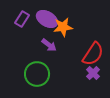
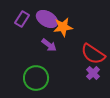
red semicircle: rotated 90 degrees clockwise
green circle: moved 1 px left, 4 px down
